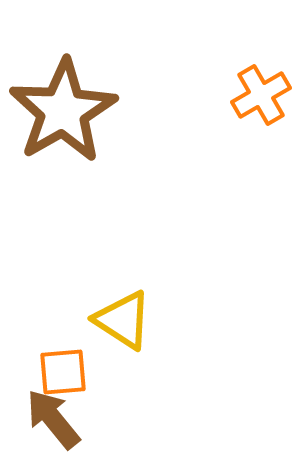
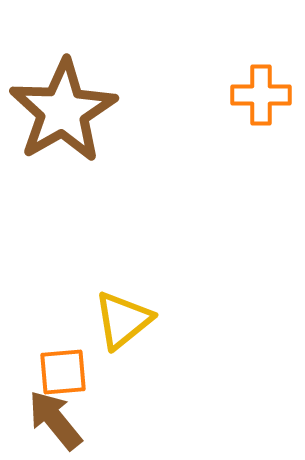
orange cross: rotated 30 degrees clockwise
yellow triangle: rotated 48 degrees clockwise
brown arrow: moved 2 px right, 1 px down
